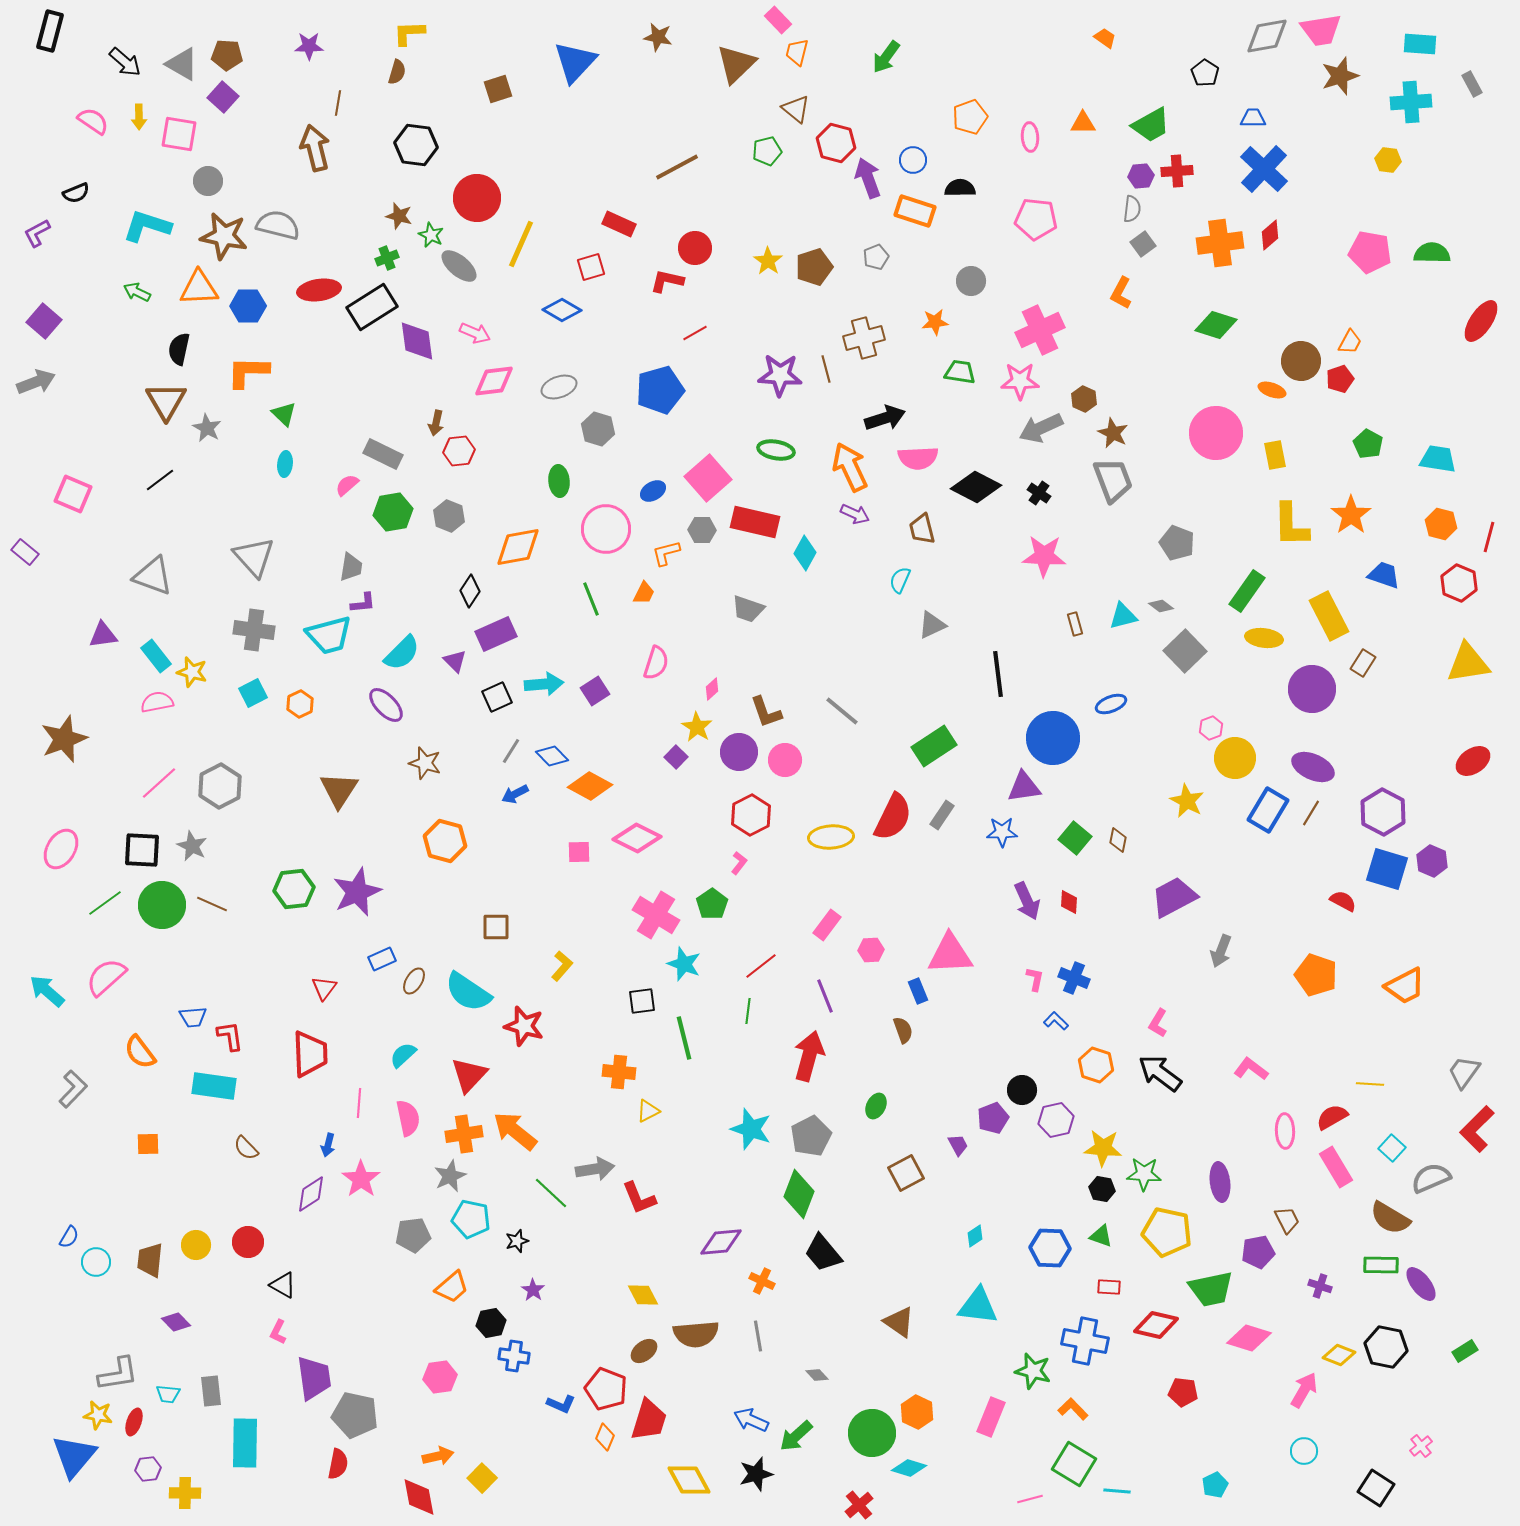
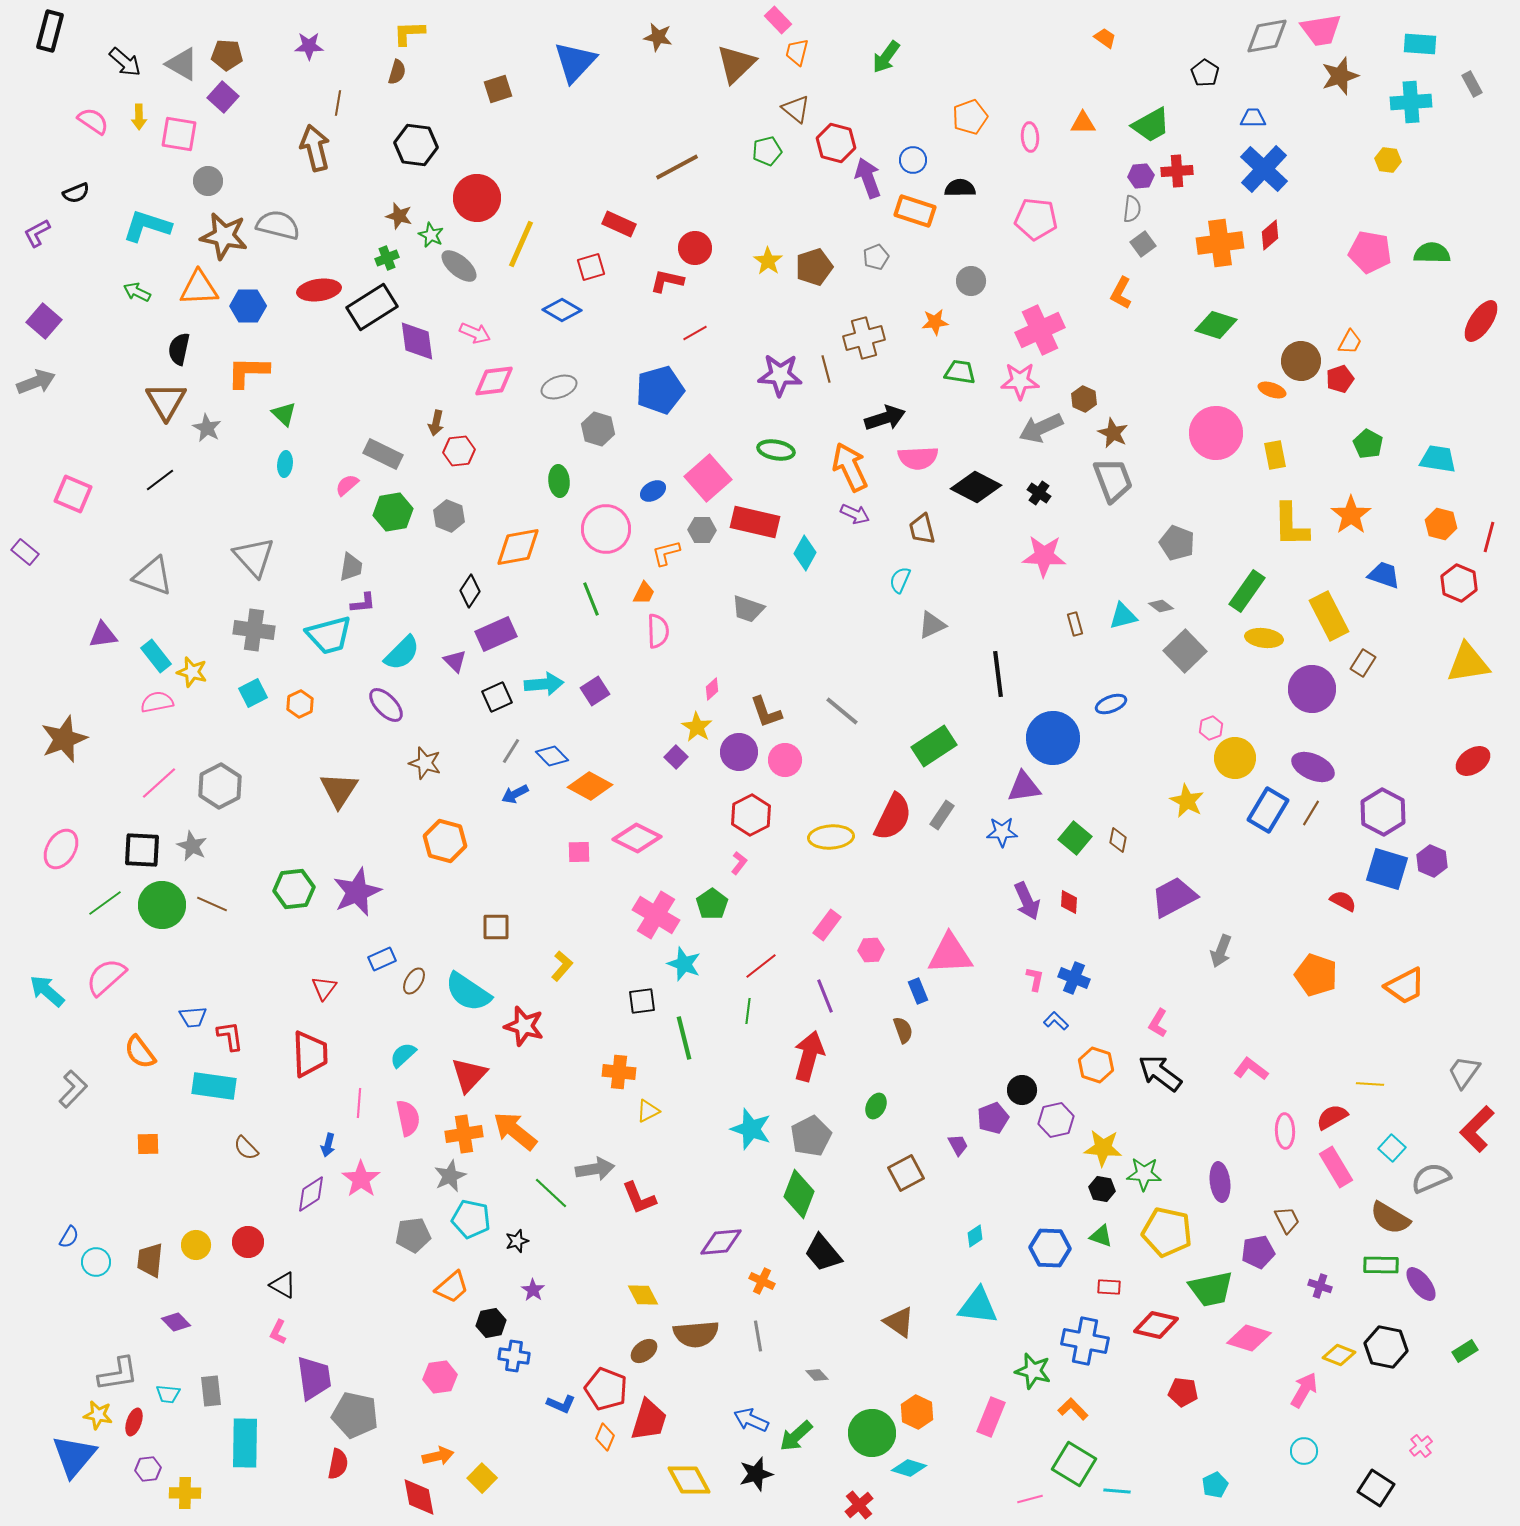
pink semicircle at (656, 663): moved 2 px right, 32 px up; rotated 20 degrees counterclockwise
